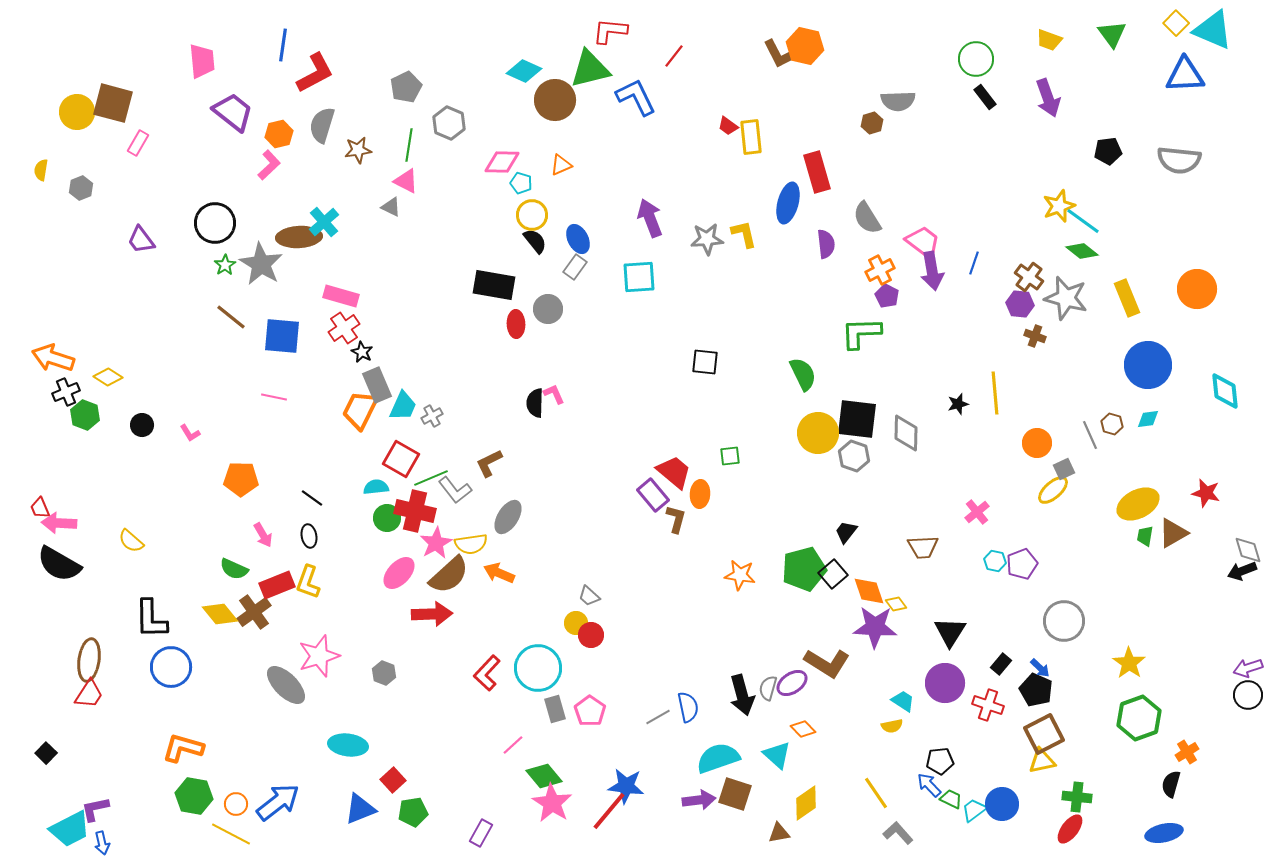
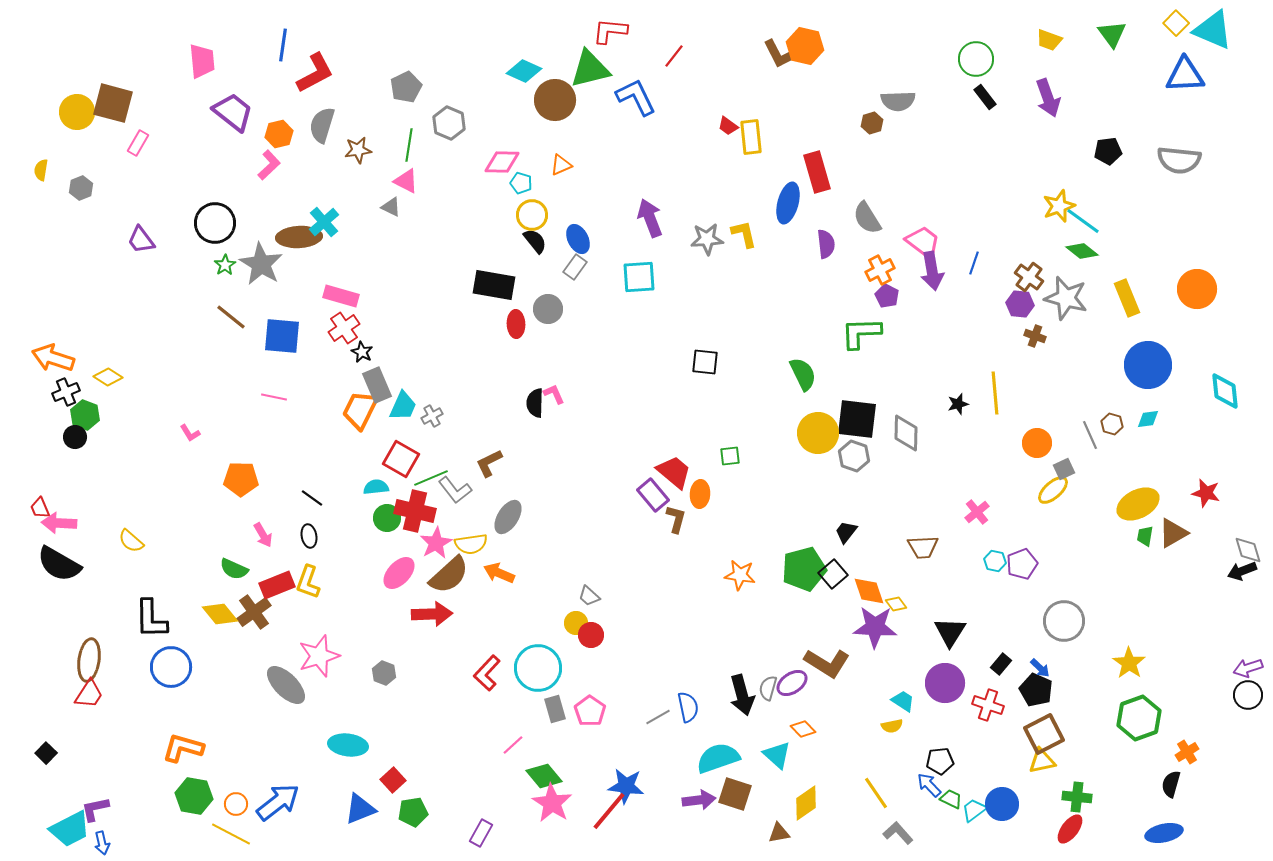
black circle at (142, 425): moved 67 px left, 12 px down
